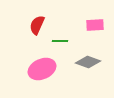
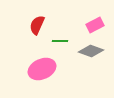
pink rectangle: rotated 24 degrees counterclockwise
gray diamond: moved 3 px right, 11 px up
